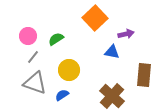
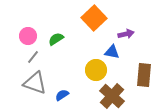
orange square: moved 1 px left
yellow circle: moved 27 px right
